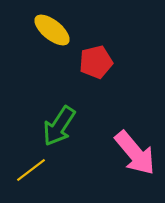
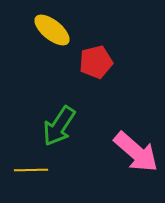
pink arrow: moved 1 px right, 1 px up; rotated 9 degrees counterclockwise
yellow line: rotated 36 degrees clockwise
